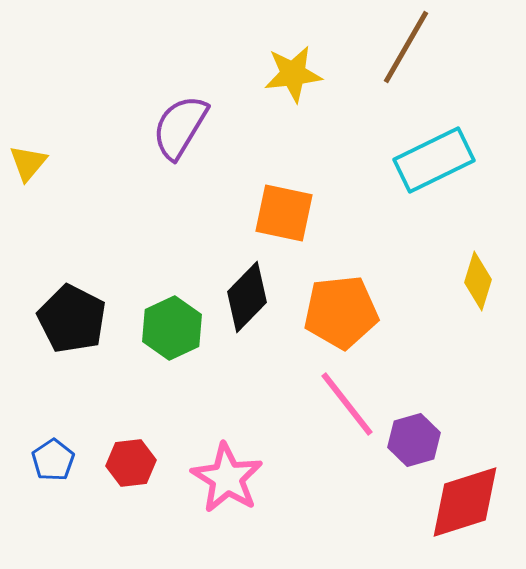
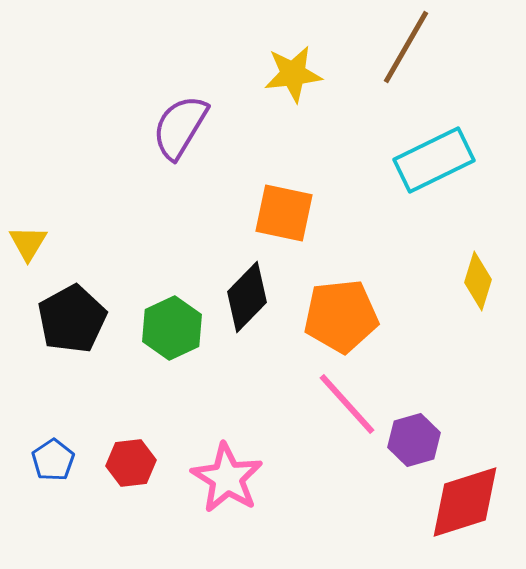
yellow triangle: moved 80 px down; rotated 9 degrees counterclockwise
orange pentagon: moved 4 px down
black pentagon: rotated 16 degrees clockwise
pink line: rotated 4 degrees counterclockwise
